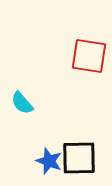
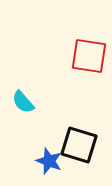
cyan semicircle: moved 1 px right, 1 px up
black square: moved 13 px up; rotated 18 degrees clockwise
